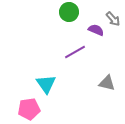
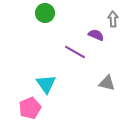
green circle: moved 24 px left, 1 px down
gray arrow: rotated 140 degrees counterclockwise
purple semicircle: moved 5 px down
purple line: rotated 60 degrees clockwise
pink pentagon: moved 1 px right, 1 px up; rotated 15 degrees counterclockwise
